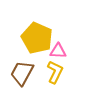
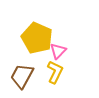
pink triangle: rotated 48 degrees counterclockwise
brown trapezoid: moved 3 px down
